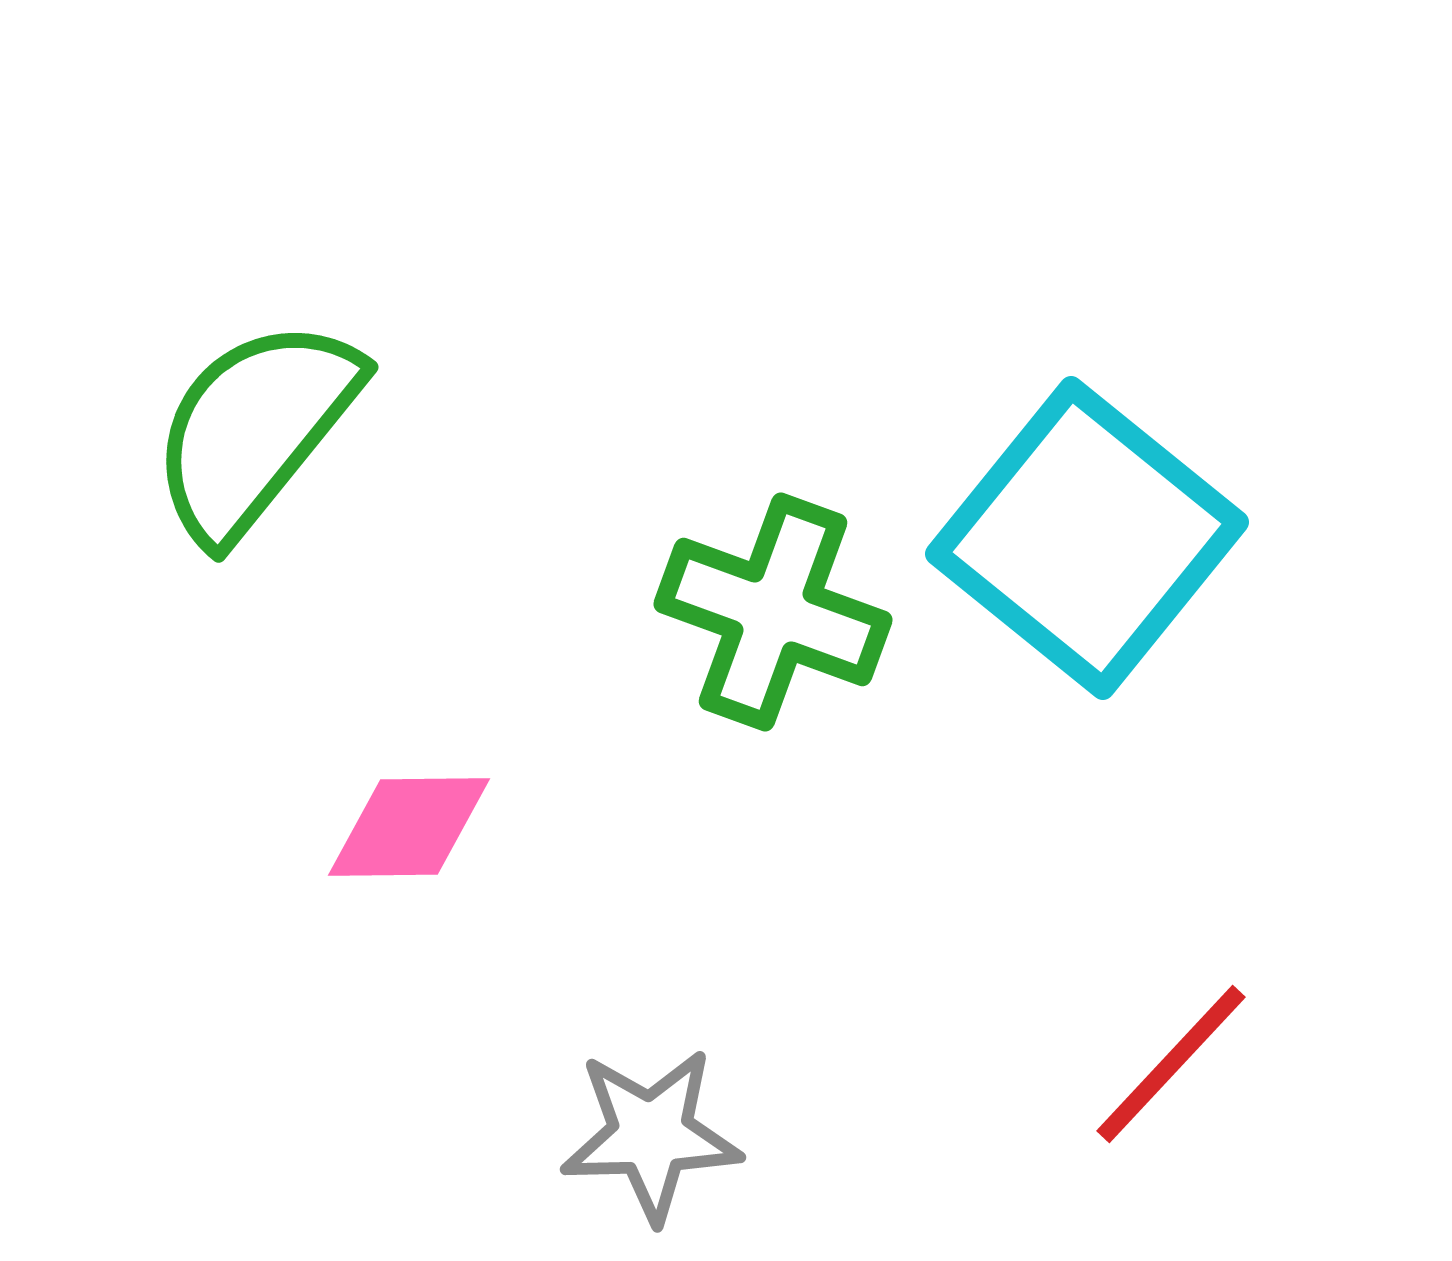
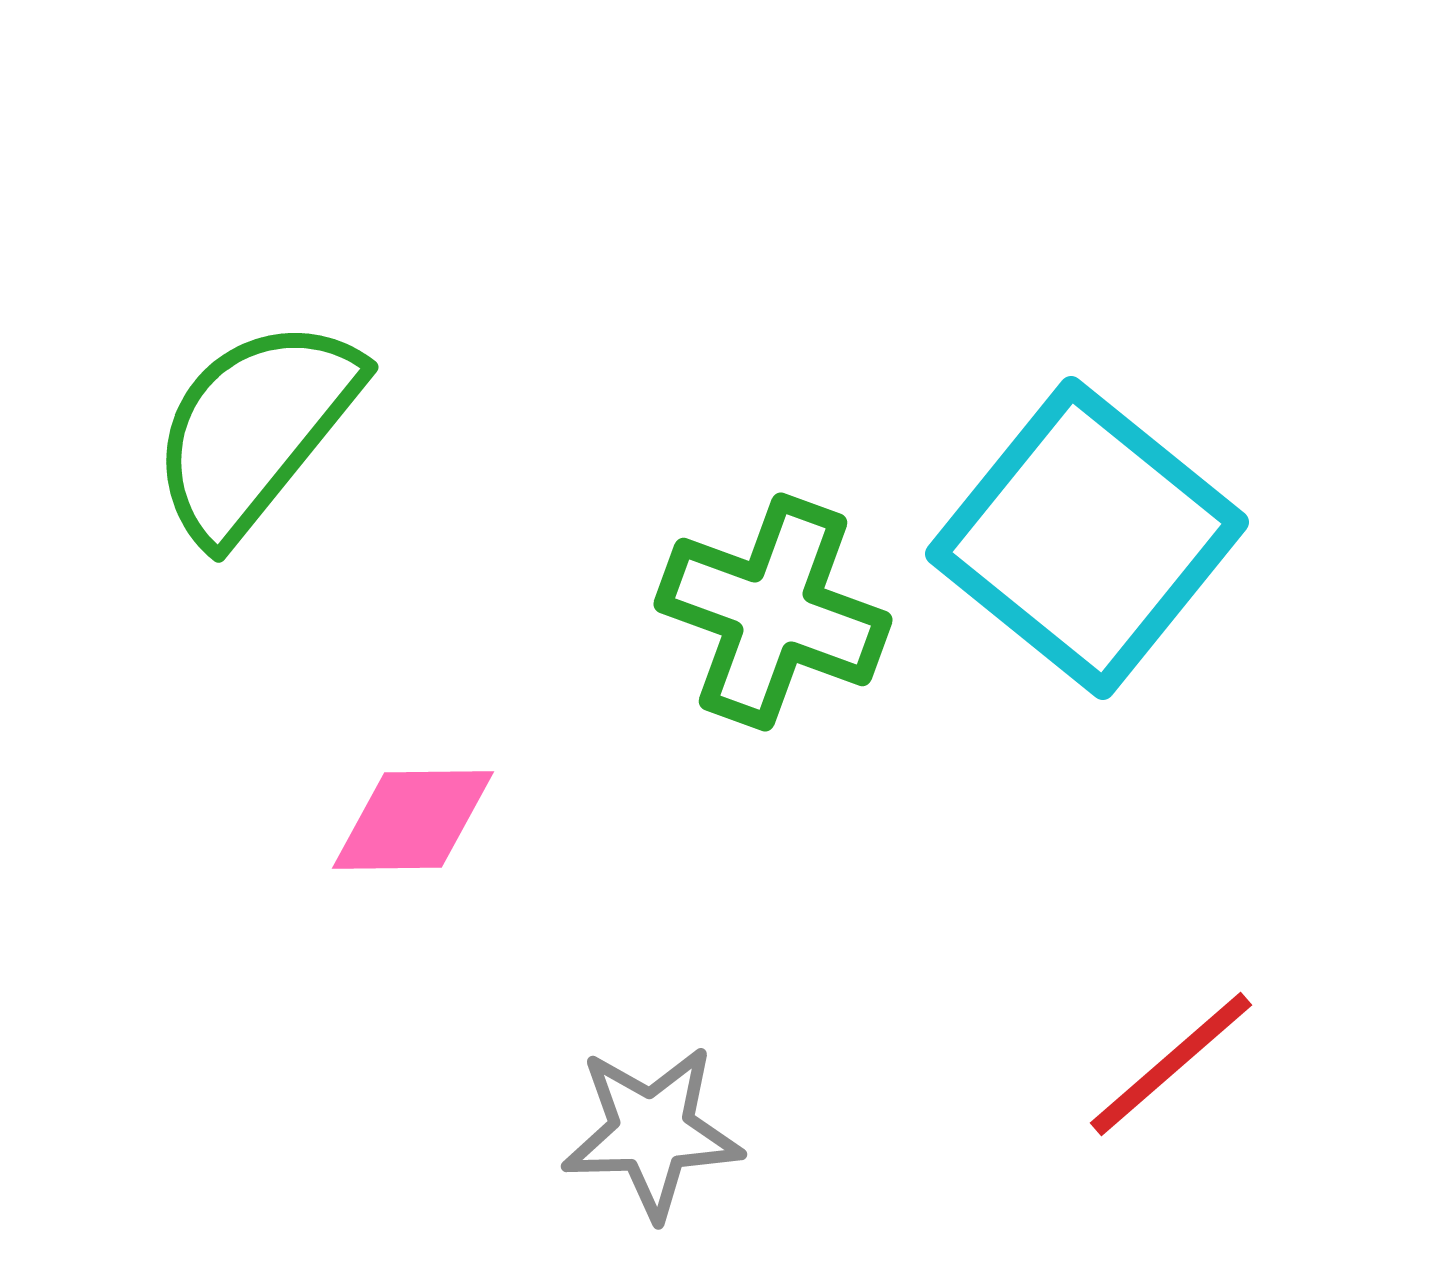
pink diamond: moved 4 px right, 7 px up
red line: rotated 6 degrees clockwise
gray star: moved 1 px right, 3 px up
